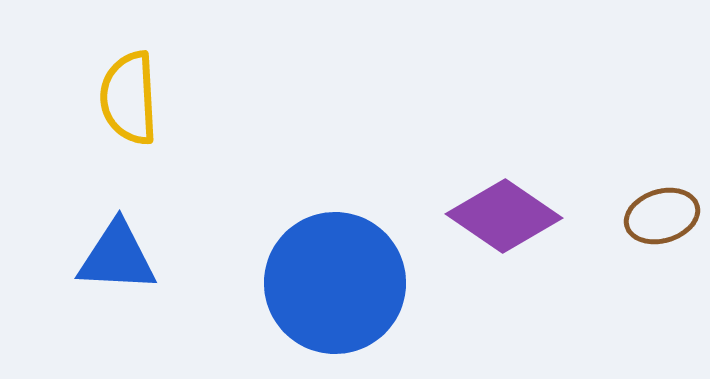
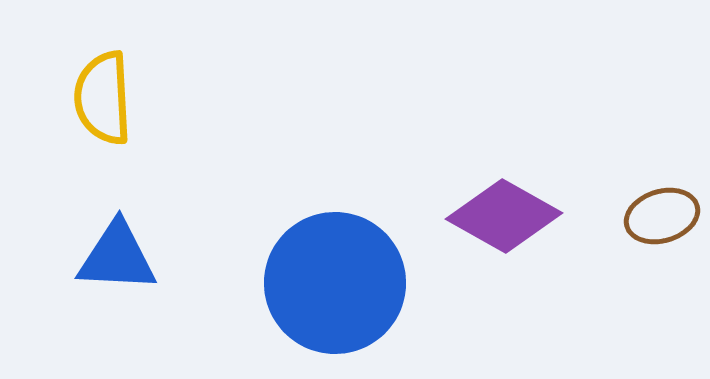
yellow semicircle: moved 26 px left
purple diamond: rotated 5 degrees counterclockwise
